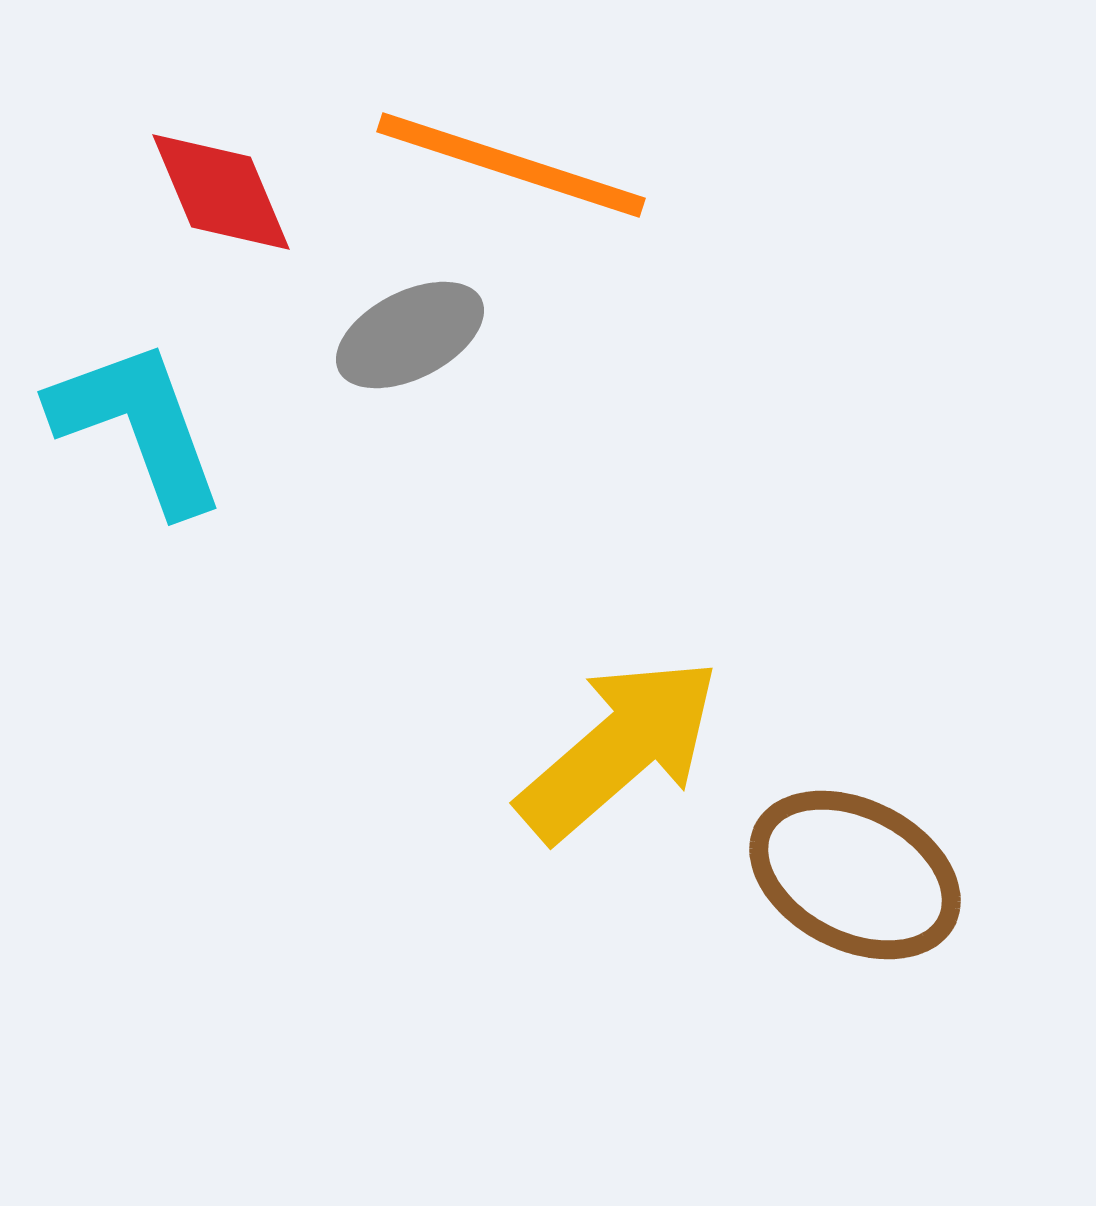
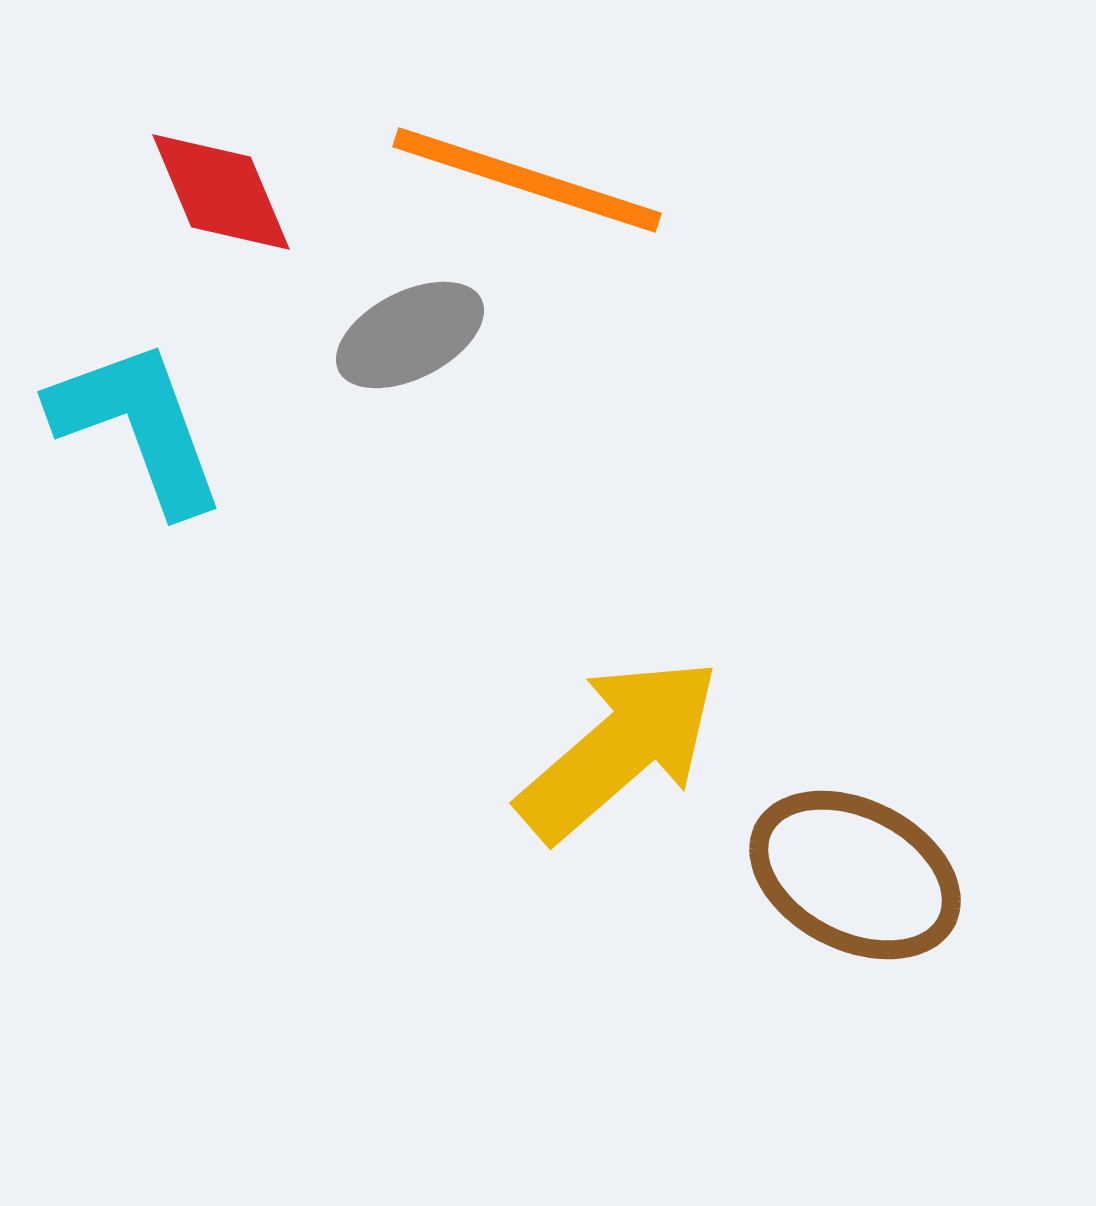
orange line: moved 16 px right, 15 px down
